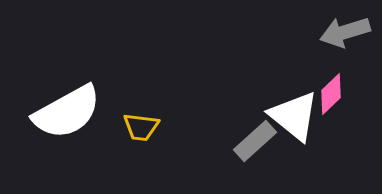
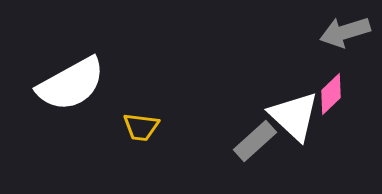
white semicircle: moved 4 px right, 28 px up
white triangle: rotated 4 degrees clockwise
